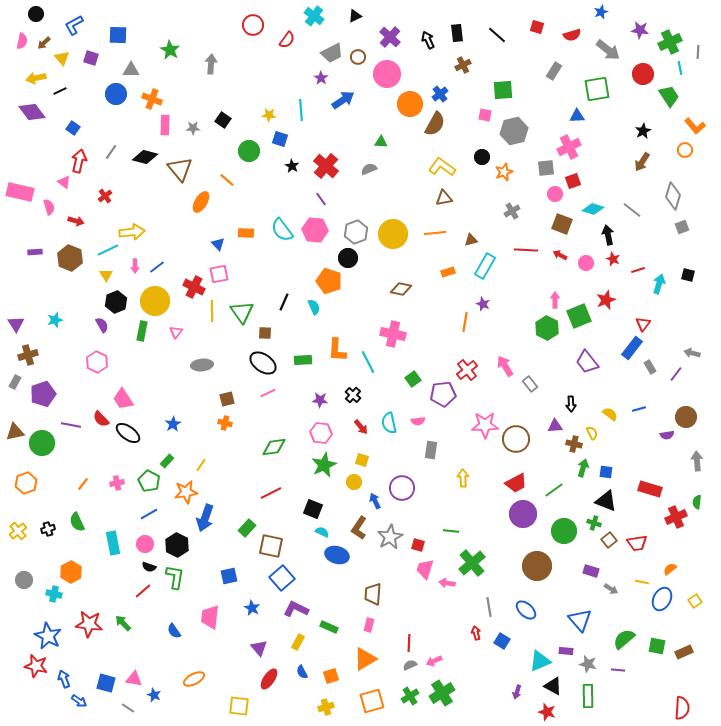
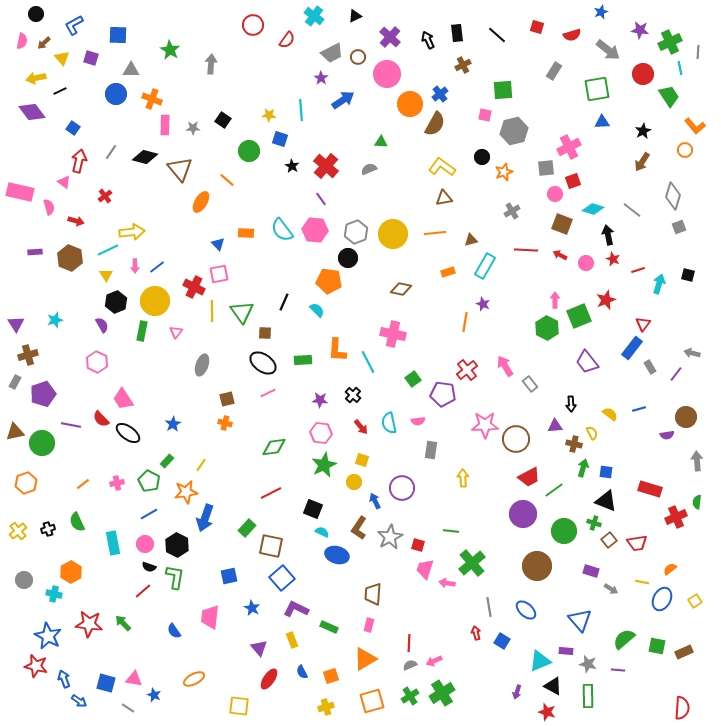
blue triangle at (577, 116): moved 25 px right, 6 px down
gray square at (682, 227): moved 3 px left
orange pentagon at (329, 281): rotated 10 degrees counterclockwise
cyan semicircle at (314, 307): moved 3 px right, 3 px down; rotated 21 degrees counterclockwise
gray ellipse at (202, 365): rotated 65 degrees counterclockwise
purple pentagon at (443, 394): rotated 15 degrees clockwise
red trapezoid at (516, 483): moved 13 px right, 6 px up
orange line at (83, 484): rotated 16 degrees clockwise
yellow rectangle at (298, 642): moved 6 px left, 2 px up; rotated 49 degrees counterclockwise
